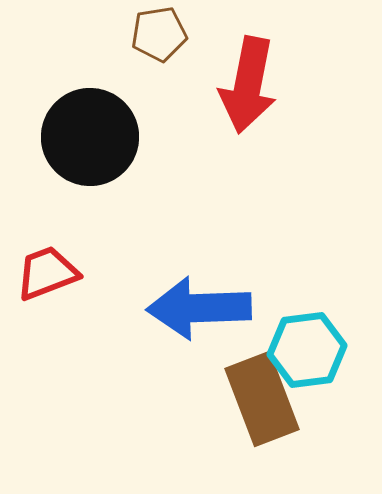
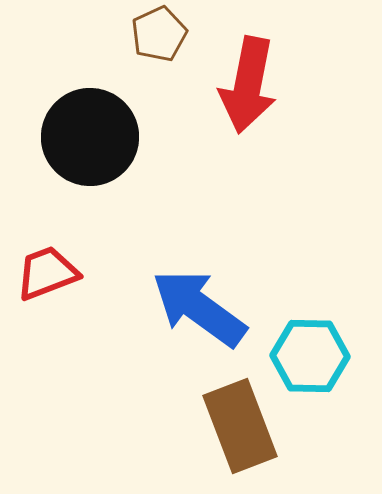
brown pentagon: rotated 16 degrees counterclockwise
blue arrow: rotated 38 degrees clockwise
cyan hexagon: moved 3 px right, 6 px down; rotated 8 degrees clockwise
brown rectangle: moved 22 px left, 27 px down
